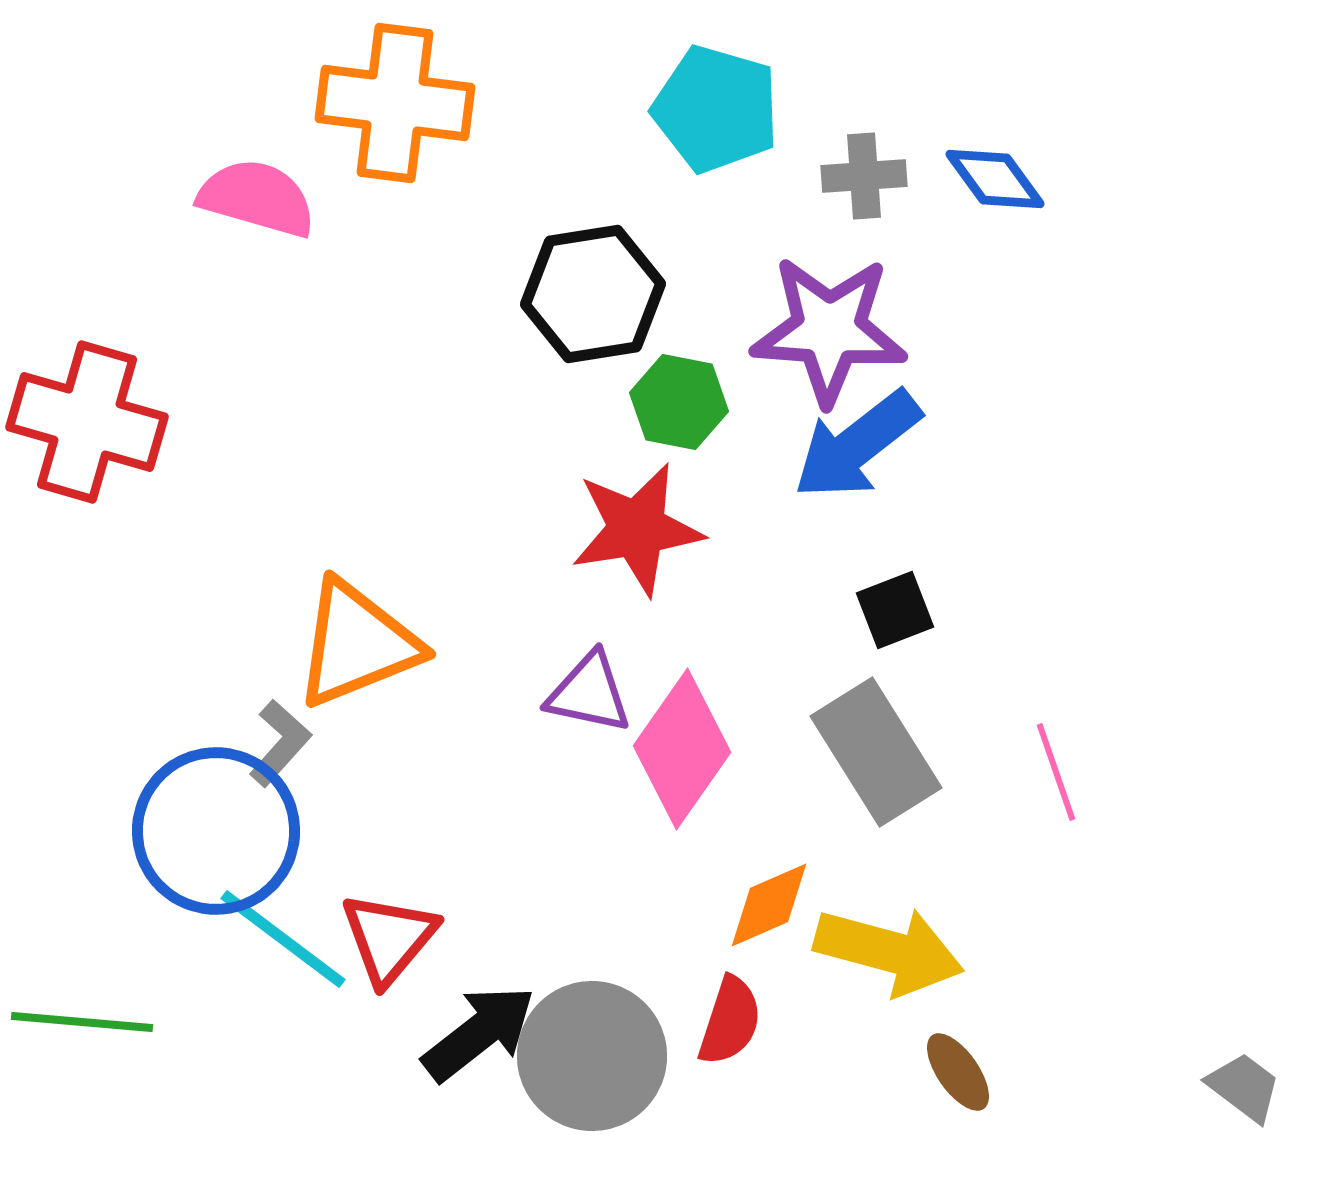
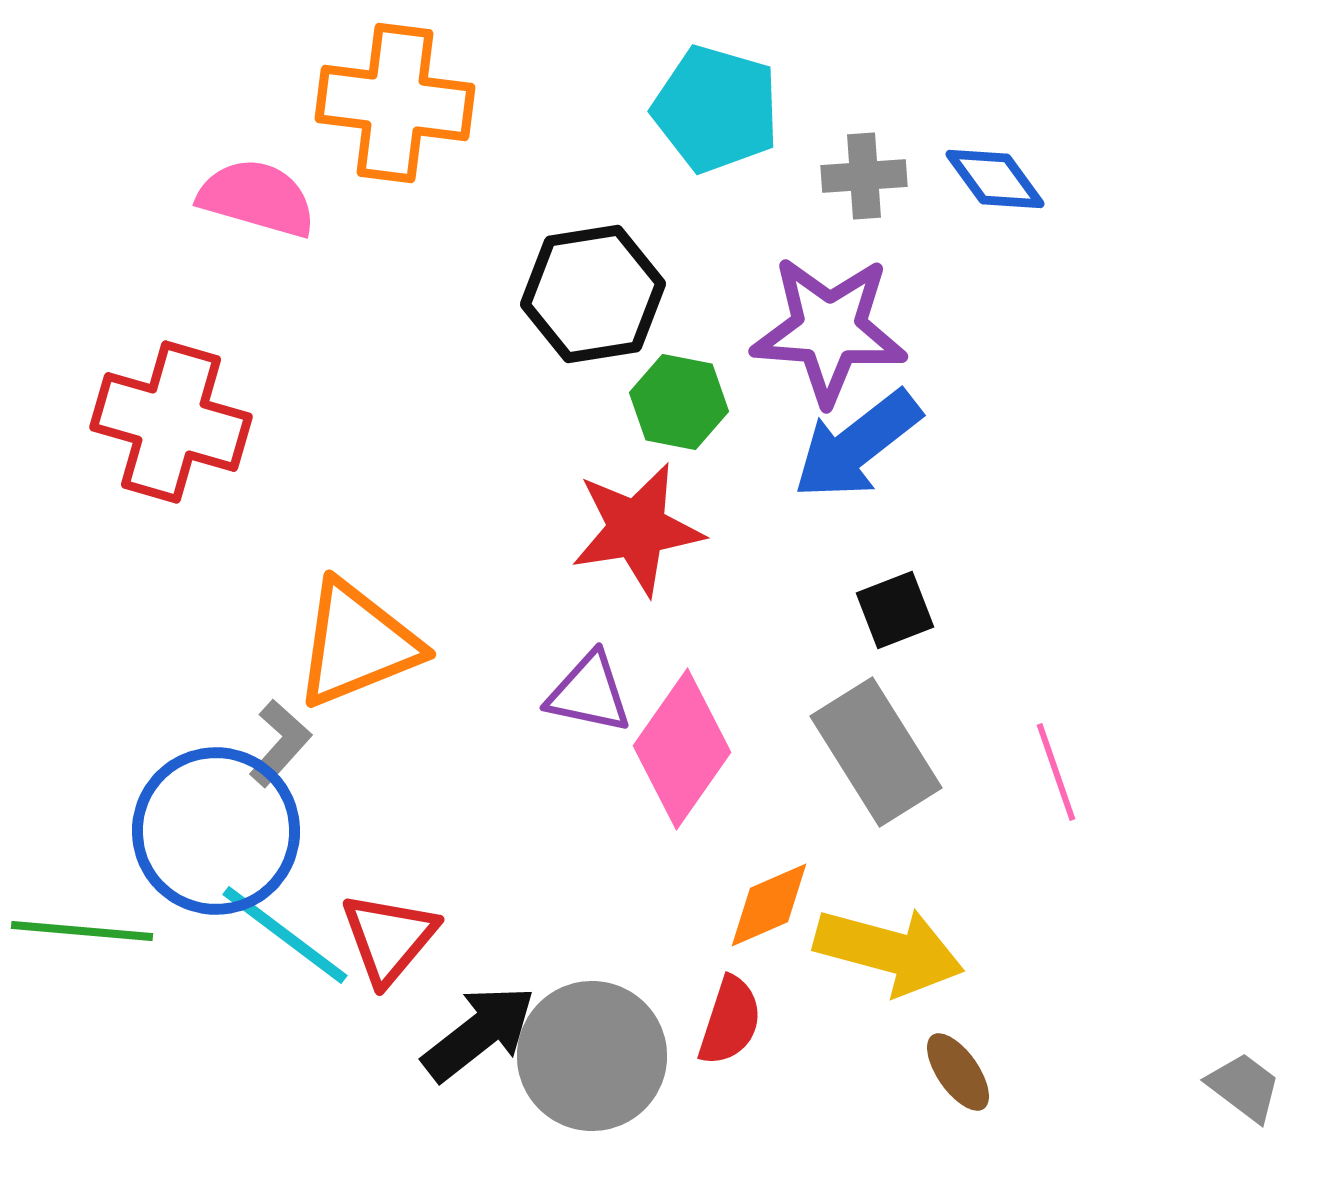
red cross: moved 84 px right
cyan line: moved 2 px right, 4 px up
green line: moved 91 px up
